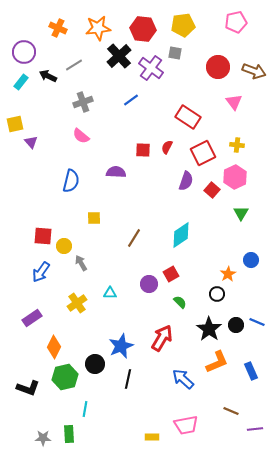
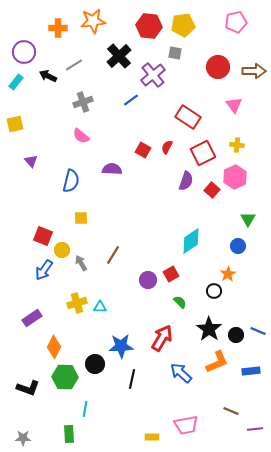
orange cross at (58, 28): rotated 24 degrees counterclockwise
orange star at (98, 28): moved 5 px left, 7 px up
red hexagon at (143, 29): moved 6 px right, 3 px up
purple cross at (151, 68): moved 2 px right, 7 px down; rotated 15 degrees clockwise
brown arrow at (254, 71): rotated 20 degrees counterclockwise
cyan rectangle at (21, 82): moved 5 px left
pink triangle at (234, 102): moved 3 px down
purple triangle at (31, 142): moved 19 px down
red square at (143, 150): rotated 28 degrees clockwise
purple semicircle at (116, 172): moved 4 px left, 3 px up
green triangle at (241, 213): moved 7 px right, 6 px down
yellow square at (94, 218): moved 13 px left
cyan diamond at (181, 235): moved 10 px right, 6 px down
red square at (43, 236): rotated 18 degrees clockwise
brown line at (134, 238): moved 21 px left, 17 px down
yellow circle at (64, 246): moved 2 px left, 4 px down
blue circle at (251, 260): moved 13 px left, 14 px up
blue arrow at (41, 272): moved 3 px right, 2 px up
purple circle at (149, 284): moved 1 px left, 4 px up
cyan triangle at (110, 293): moved 10 px left, 14 px down
black circle at (217, 294): moved 3 px left, 3 px up
yellow cross at (77, 303): rotated 18 degrees clockwise
blue line at (257, 322): moved 1 px right, 9 px down
black circle at (236, 325): moved 10 px down
blue star at (121, 346): rotated 20 degrees clockwise
blue rectangle at (251, 371): rotated 72 degrees counterclockwise
green hexagon at (65, 377): rotated 15 degrees clockwise
black line at (128, 379): moved 4 px right
blue arrow at (183, 379): moved 2 px left, 6 px up
gray star at (43, 438): moved 20 px left
